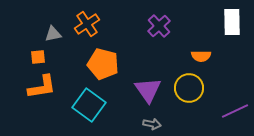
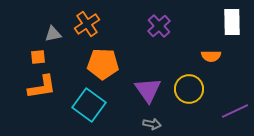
orange semicircle: moved 10 px right
orange pentagon: rotated 12 degrees counterclockwise
yellow circle: moved 1 px down
